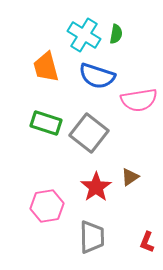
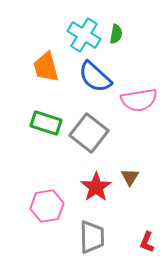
blue semicircle: moved 2 px left, 1 px down; rotated 24 degrees clockwise
brown triangle: rotated 24 degrees counterclockwise
